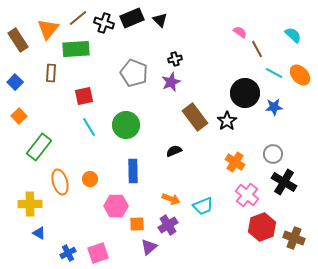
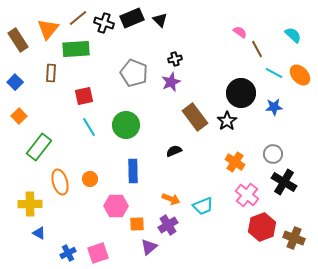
black circle at (245, 93): moved 4 px left
